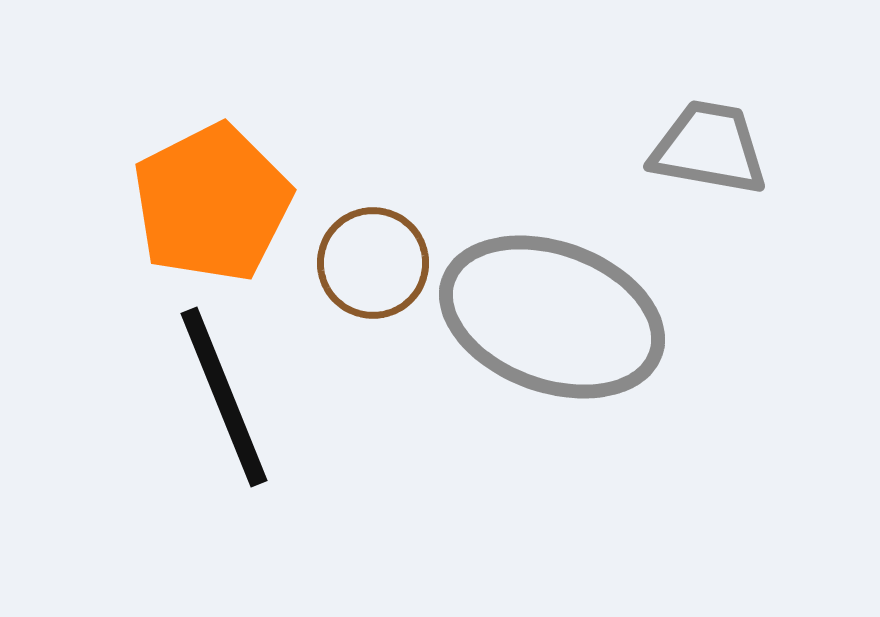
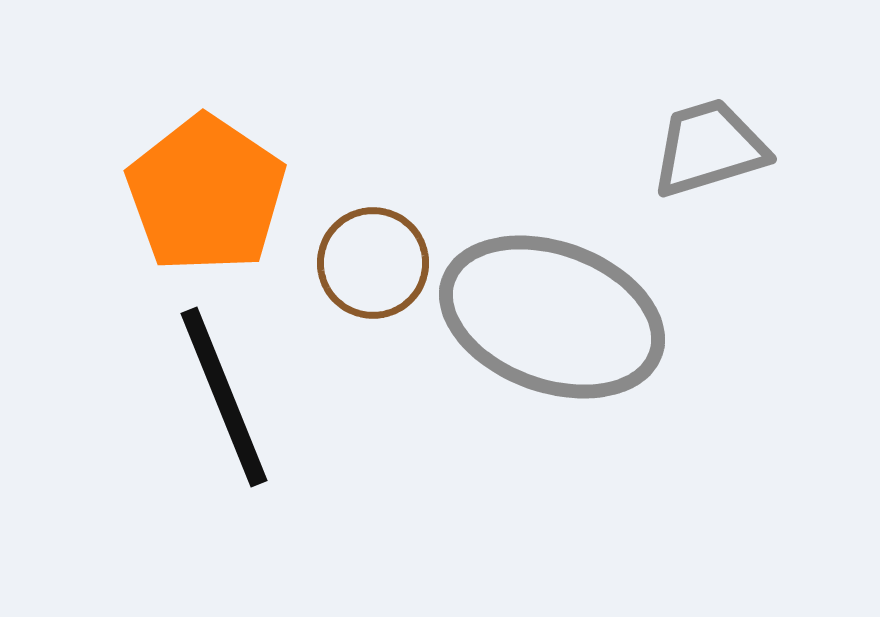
gray trapezoid: rotated 27 degrees counterclockwise
orange pentagon: moved 6 px left, 9 px up; rotated 11 degrees counterclockwise
